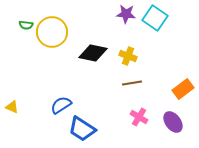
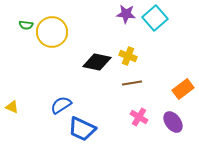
cyan square: rotated 15 degrees clockwise
black diamond: moved 4 px right, 9 px down
blue trapezoid: rotated 8 degrees counterclockwise
